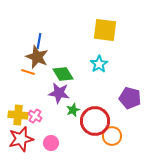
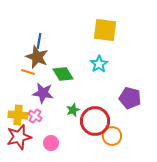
purple star: moved 16 px left
red star: moved 2 px left, 2 px up
